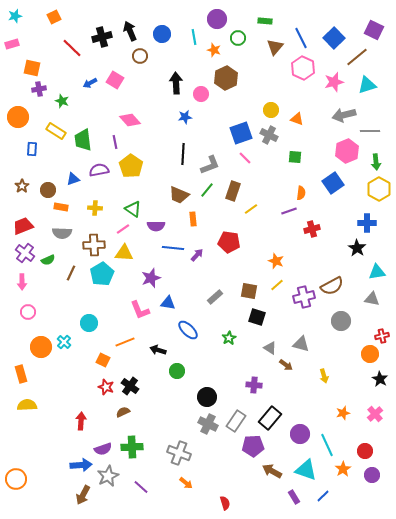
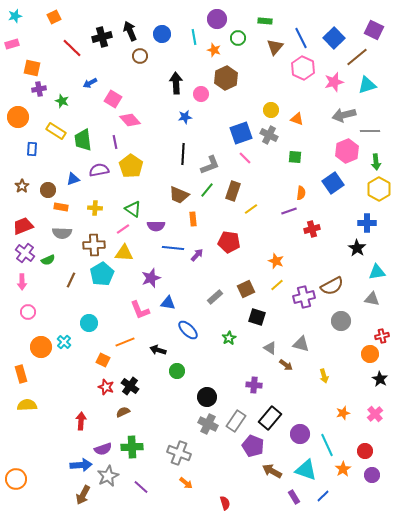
pink square at (115, 80): moved 2 px left, 19 px down
brown line at (71, 273): moved 7 px down
brown square at (249, 291): moved 3 px left, 2 px up; rotated 36 degrees counterclockwise
purple pentagon at (253, 446): rotated 25 degrees clockwise
